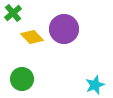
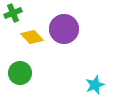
green cross: rotated 18 degrees clockwise
green circle: moved 2 px left, 6 px up
